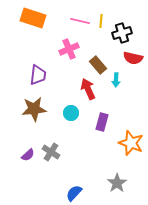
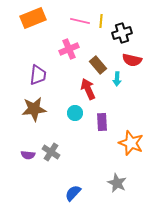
orange rectangle: rotated 40 degrees counterclockwise
red semicircle: moved 1 px left, 2 px down
cyan arrow: moved 1 px right, 1 px up
cyan circle: moved 4 px right
purple rectangle: rotated 18 degrees counterclockwise
purple semicircle: rotated 48 degrees clockwise
gray star: rotated 12 degrees counterclockwise
blue semicircle: moved 1 px left
